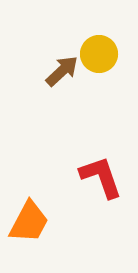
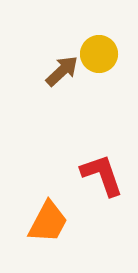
red L-shape: moved 1 px right, 2 px up
orange trapezoid: moved 19 px right
